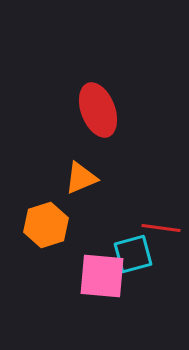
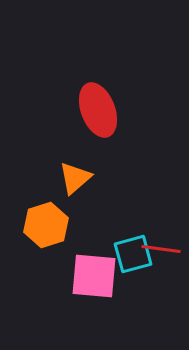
orange triangle: moved 6 px left; rotated 18 degrees counterclockwise
red line: moved 21 px down
pink square: moved 8 px left
